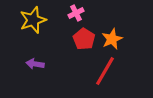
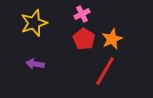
pink cross: moved 6 px right, 1 px down
yellow star: moved 1 px right, 3 px down
